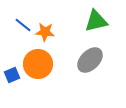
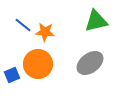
gray ellipse: moved 3 px down; rotated 8 degrees clockwise
